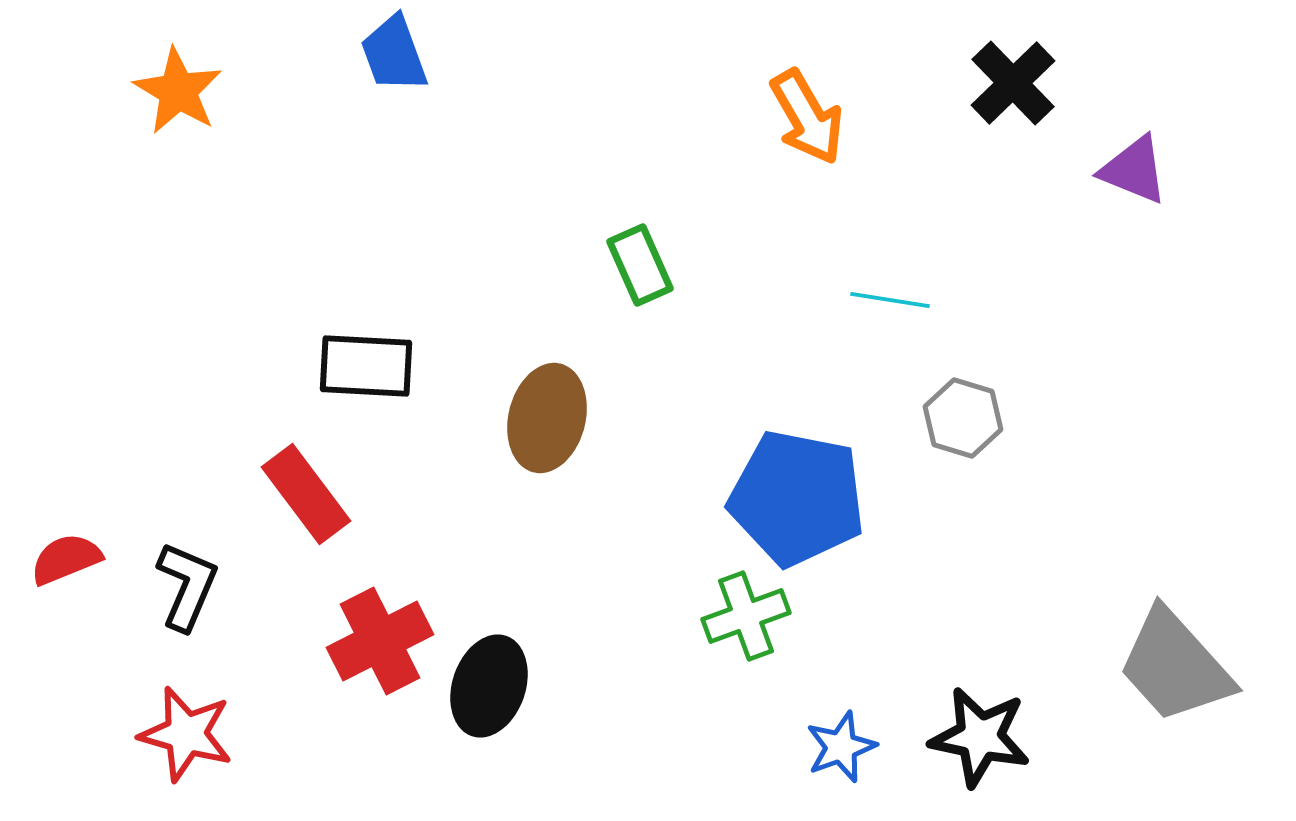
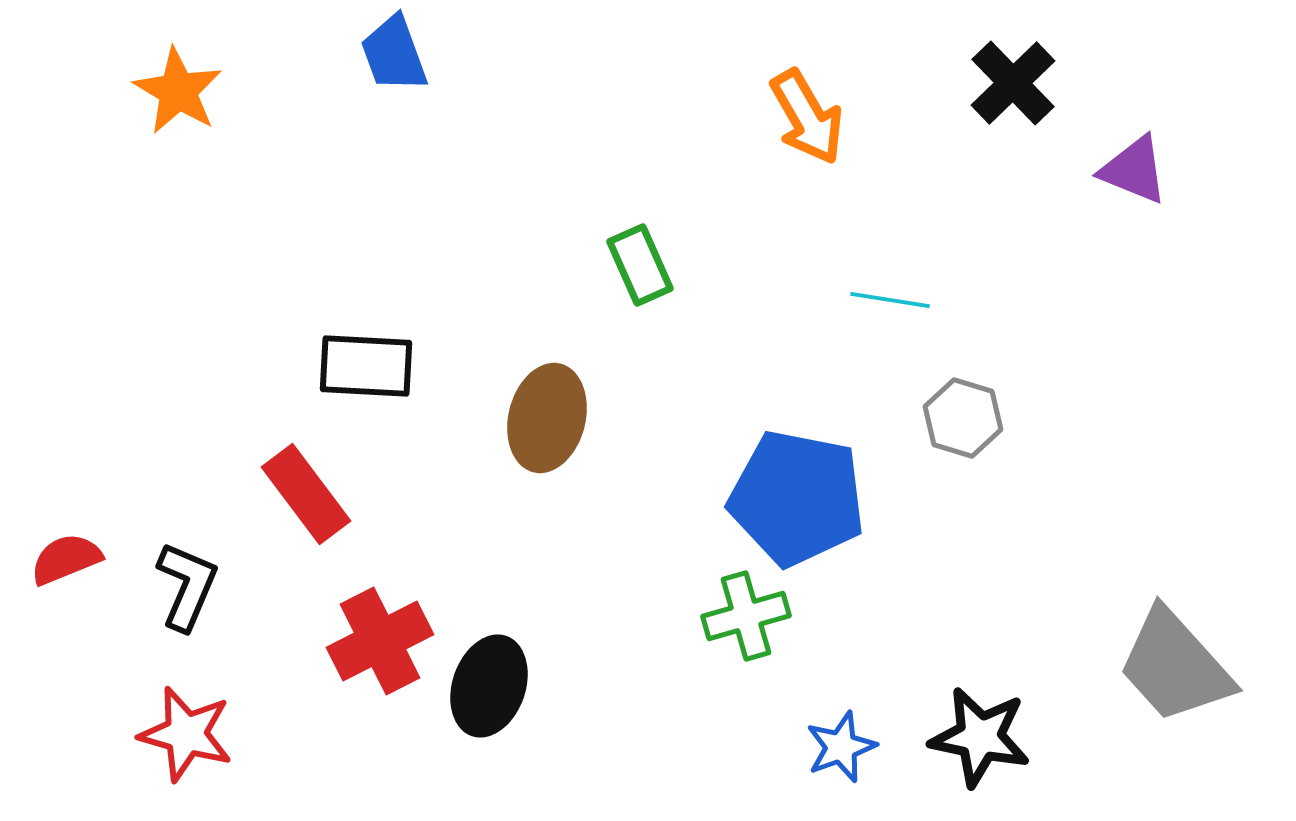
green cross: rotated 4 degrees clockwise
